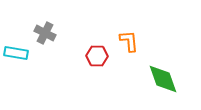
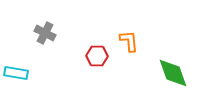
cyan rectangle: moved 20 px down
green diamond: moved 10 px right, 6 px up
